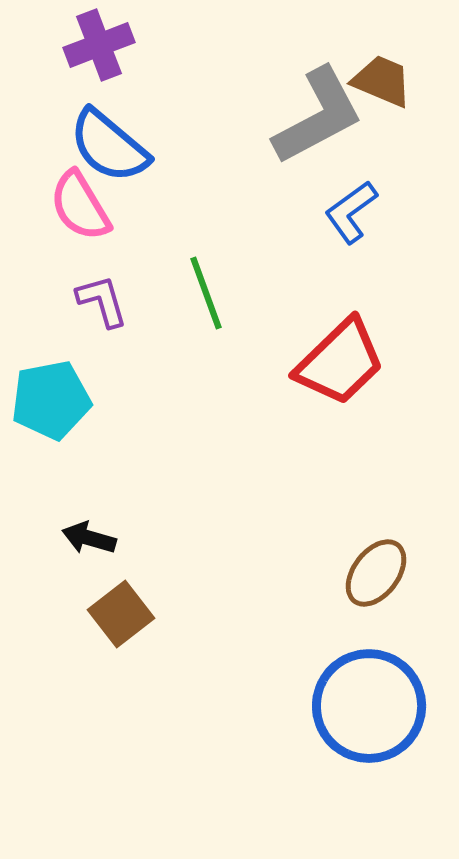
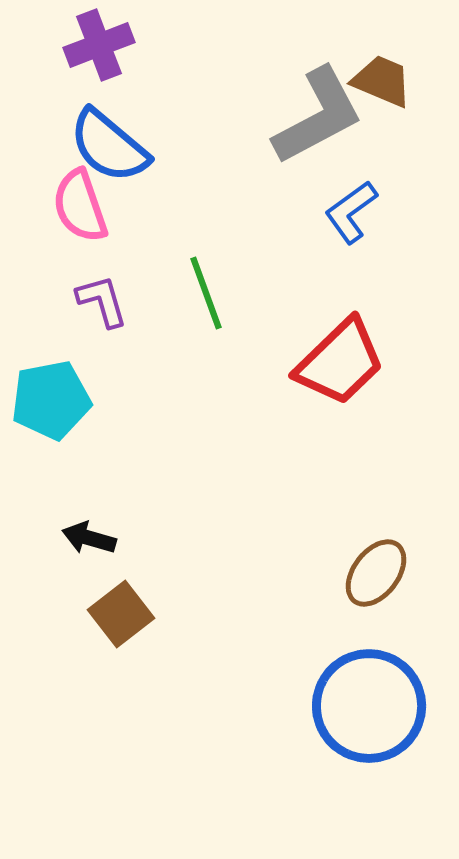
pink semicircle: rotated 12 degrees clockwise
